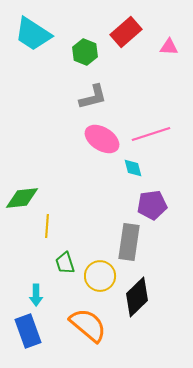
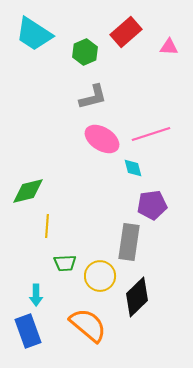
cyan trapezoid: moved 1 px right
green hexagon: rotated 15 degrees clockwise
green diamond: moved 6 px right, 7 px up; rotated 8 degrees counterclockwise
green trapezoid: rotated 75 degrees counterclockwise
